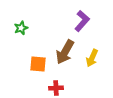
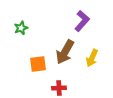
orange square: rotated 12 degrees counterclockwise
red cross: moved 3 px right
